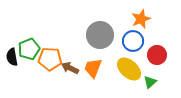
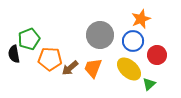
green pentagon: moved 10 px up
black semicircle: moved 2 px right, 3 px up
brown arrow: rotated 66 degrees counterclockwise
green triangle: moved 1 px left, 2 px down
